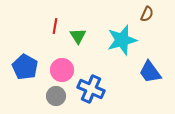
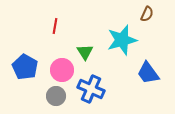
green triangle: moved 7 px right, 16 px down
blue trapezoid: moved 2 px left, 1 px down
